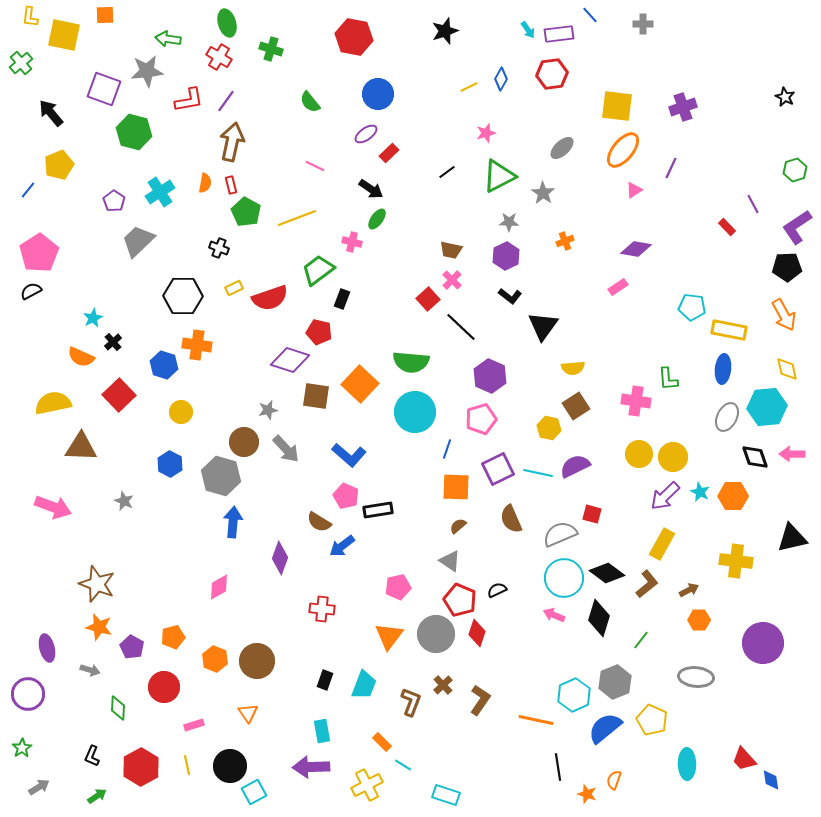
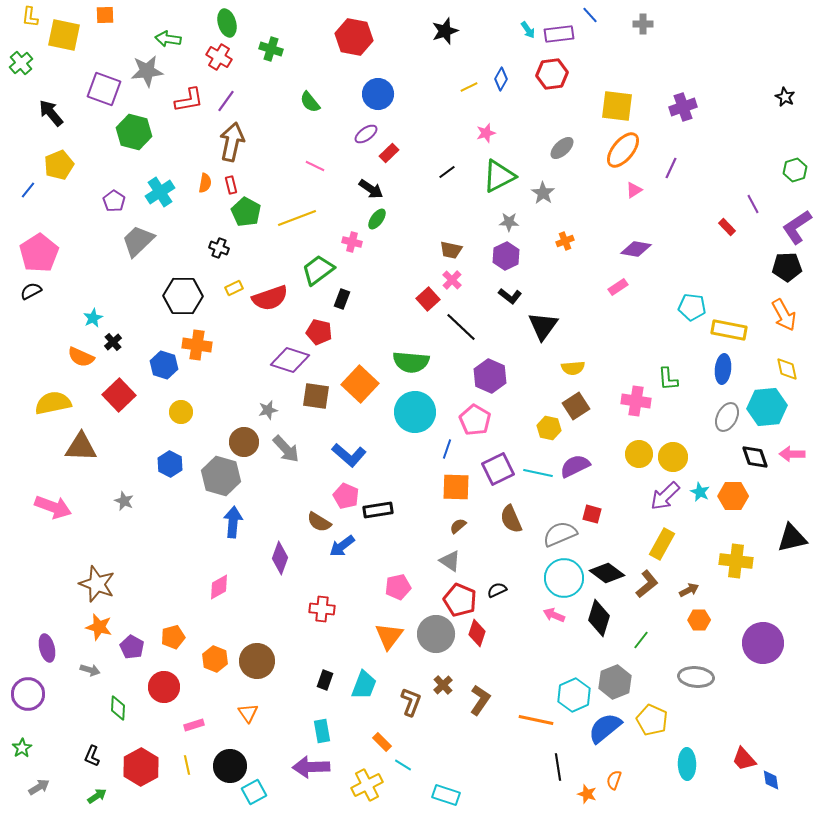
pink pentagon at (481, 419): moved 6 px left, 1 px down; rotated 24 degrees counterclockwise
